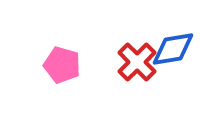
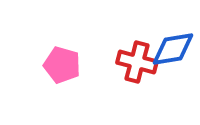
red cross: rotated 30 degrees counterclockwise
